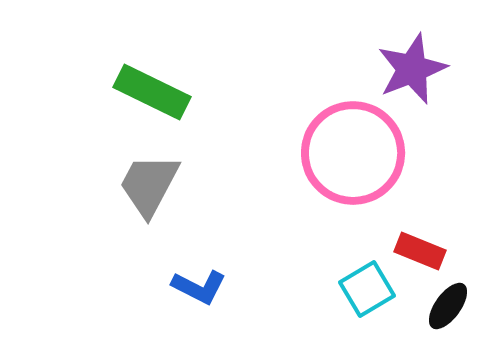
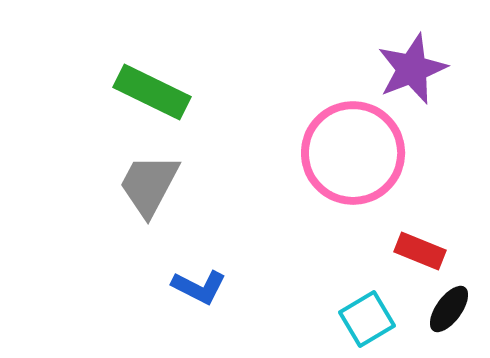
cyan square: moved 30 px down
black ellipse: moved 1 px right, 3 px down
